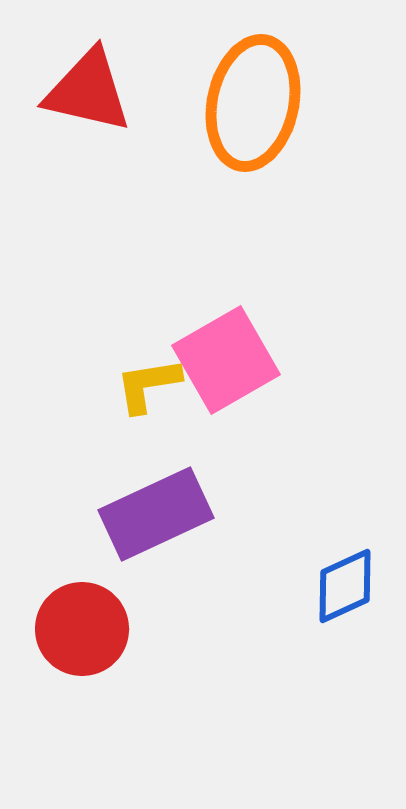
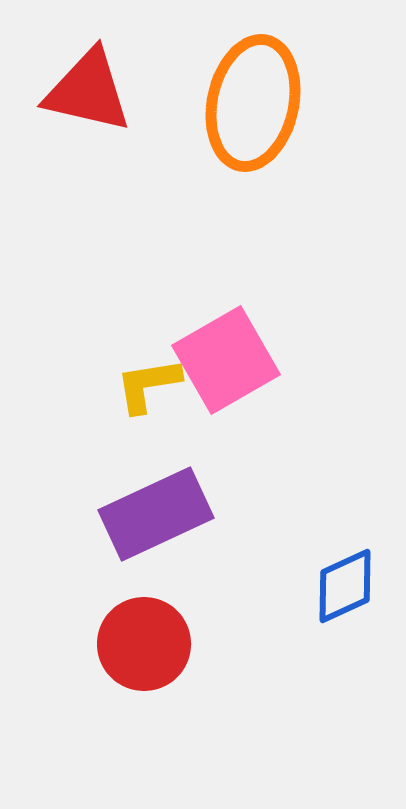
red circle: moved 62 px right, 15 px down
